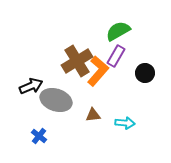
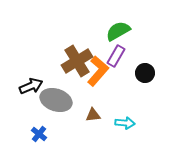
blue cross: moved 2 px up
